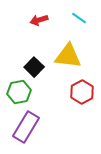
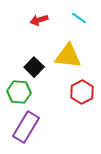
green hexagon: rotated 15 degrees clockwise
